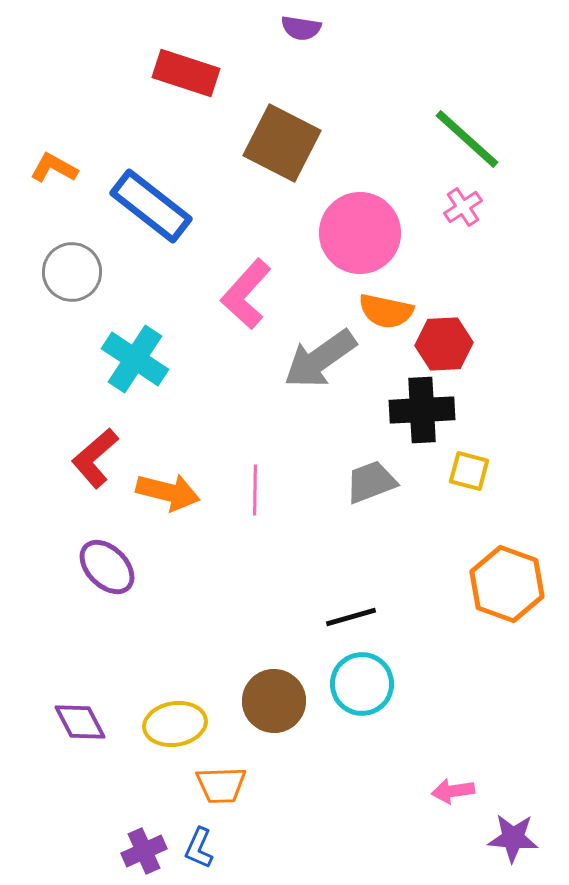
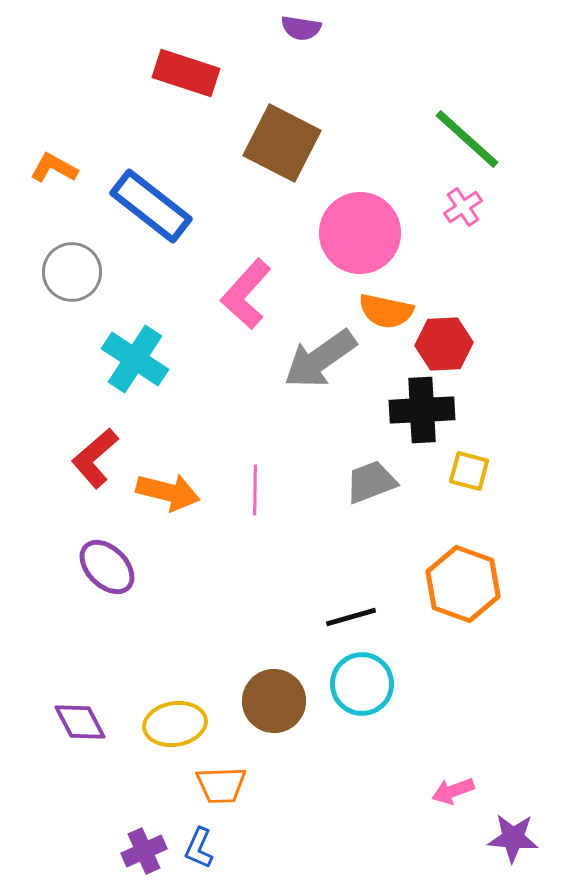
orange hexagon: moved 44 px left
pink arrow: rotated 12 degrees counterclockwise
